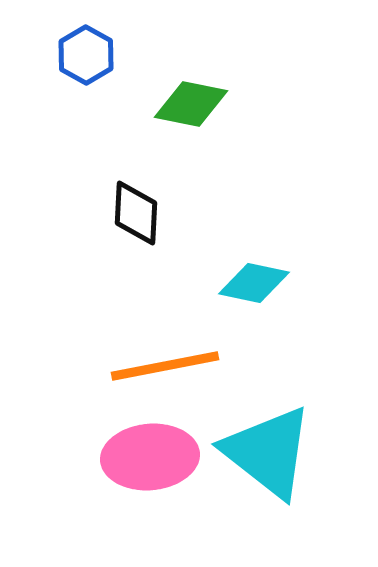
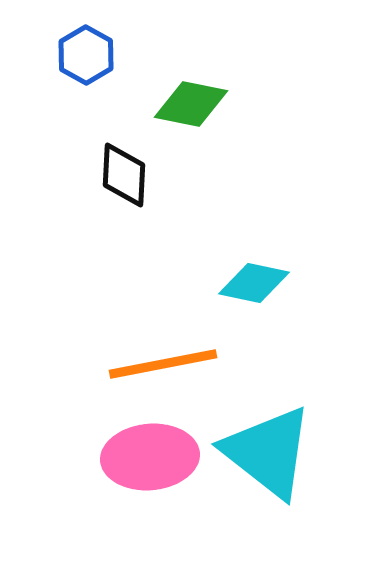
black diamond: moved 12 px left, 38 px up
orange line: moved 2 px left, 2 px up
